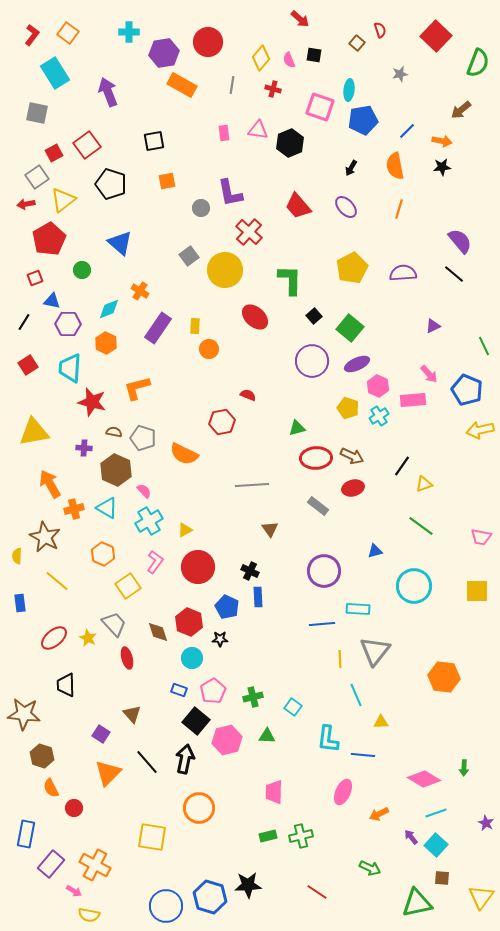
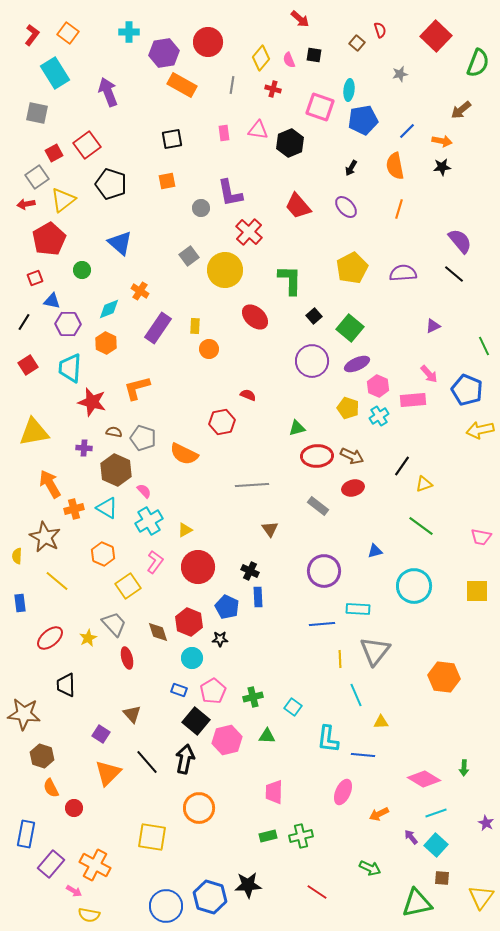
black square at (154, 141): moved 18 px right, 2 px up
red ellipse at (316, 458): moved 1 px right, 2 px up
red ellipse at (54, 638): moved 4 px left
yellow star at (88, 638): rotated 18 degrees clockwise
